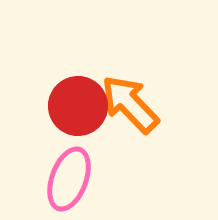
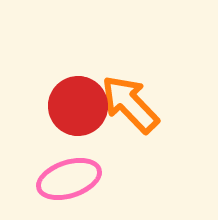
pink ellipse: rotated 52 degrees clockwise
